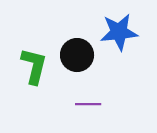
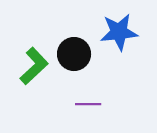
black circle: moved 3 px left, 1 px up
green L-shape: rotated 33 degrees clockwise
